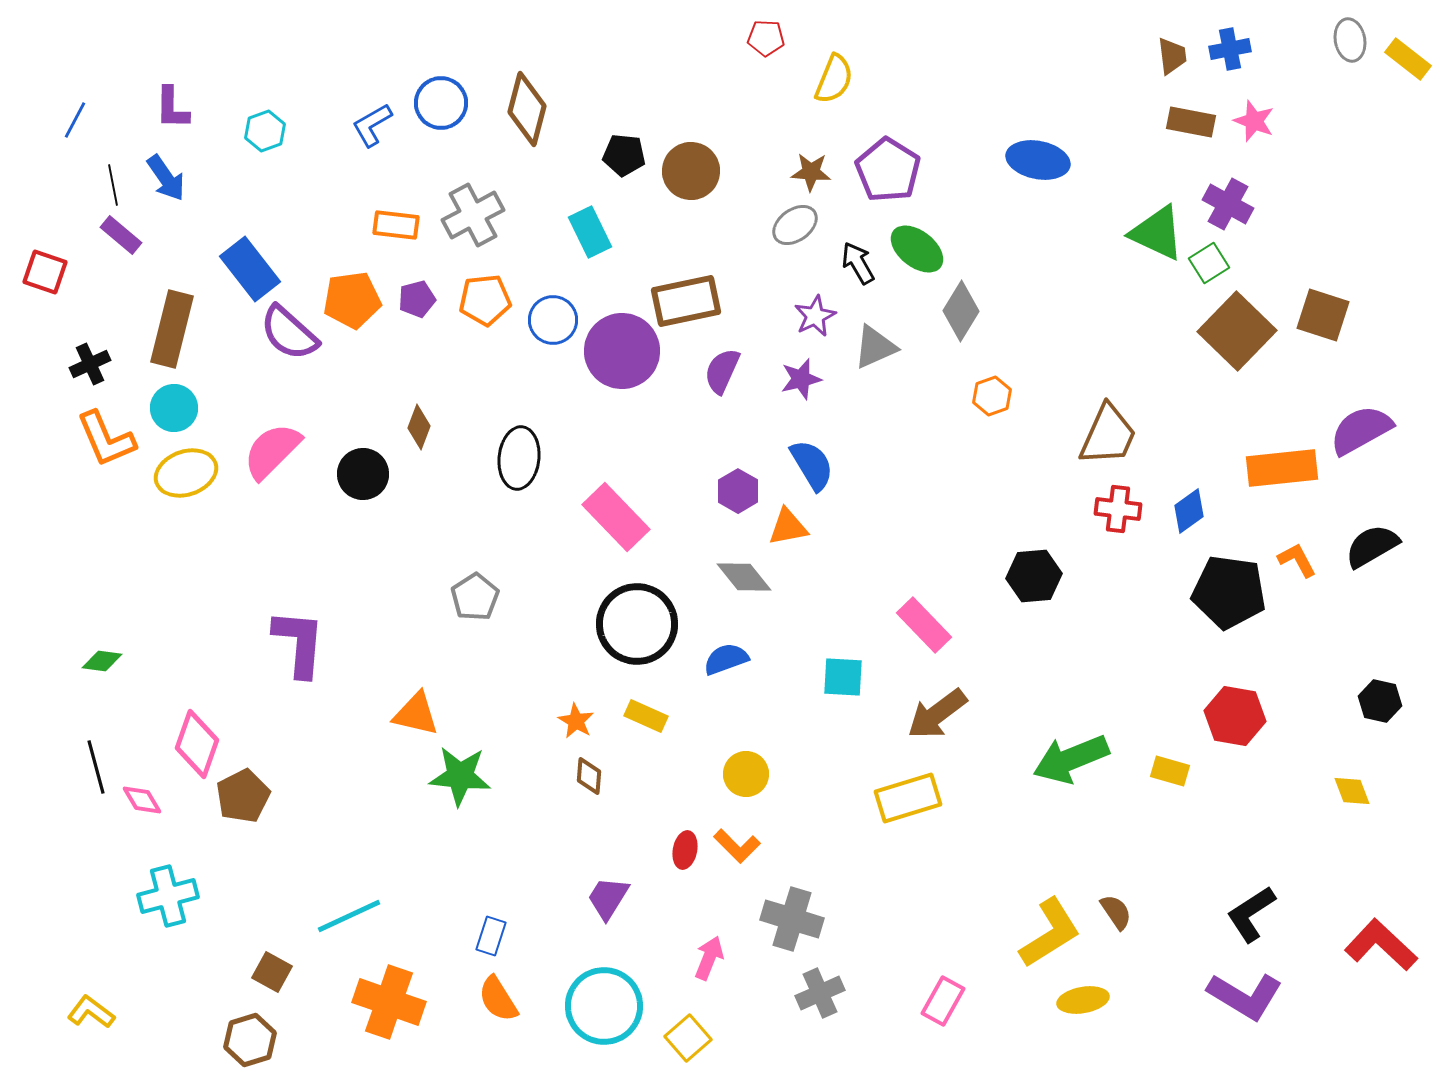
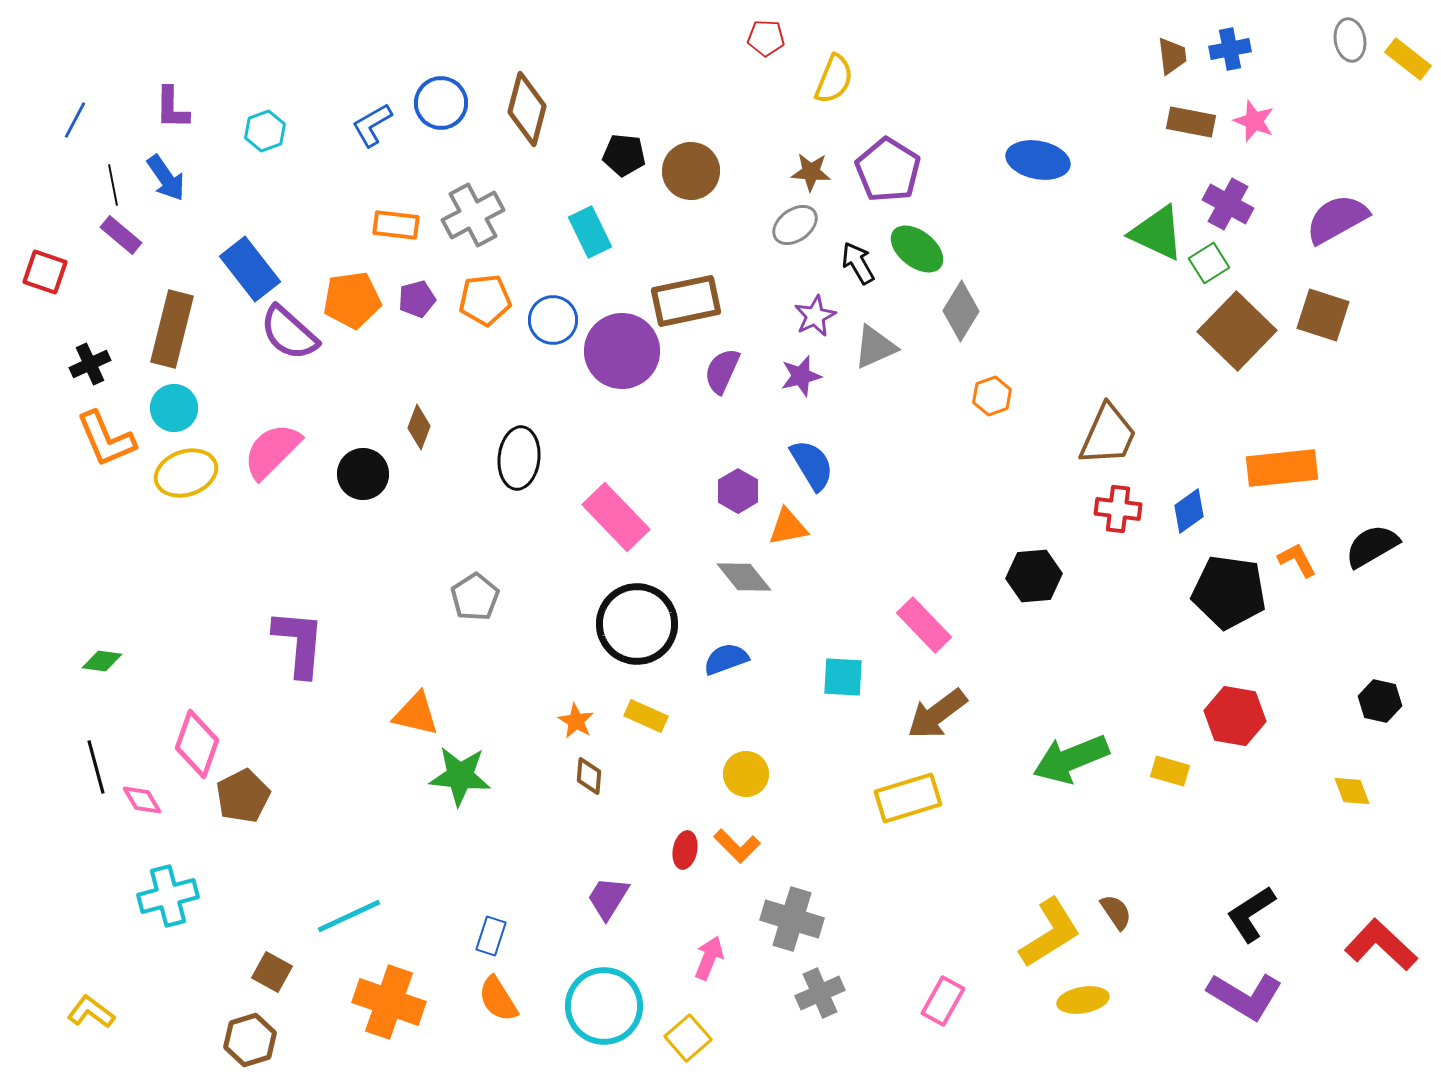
purple star at (801, 379): moved 3 px up
purple semicircle at (1361, 430): moved 24 px left, 211 px up
